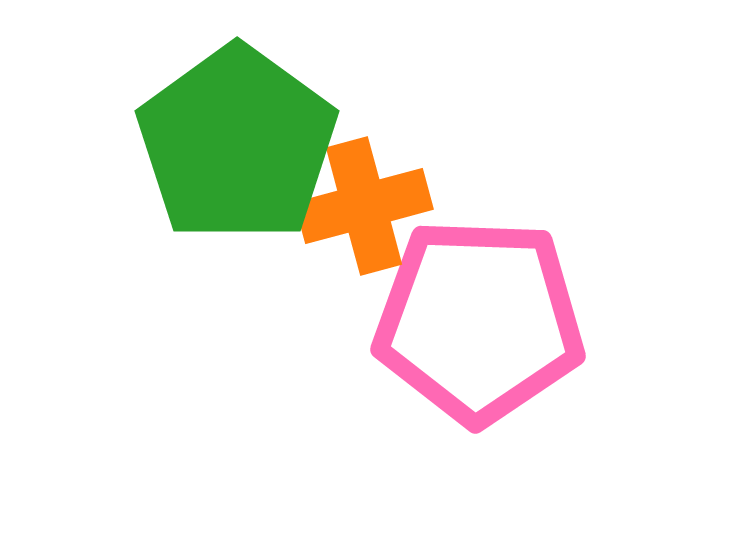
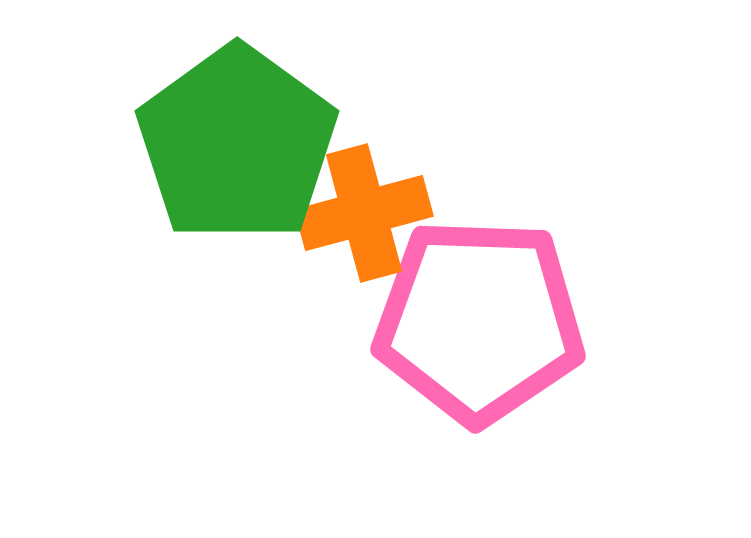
orange cross: moved 7 px down
